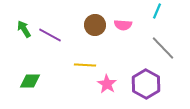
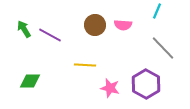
pink star: moved 3 px right, 4 px down; rotated 18 degrees counterclockwise
